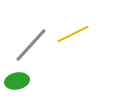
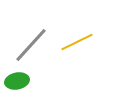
yellow line: moved 4 px right, 8 px down
